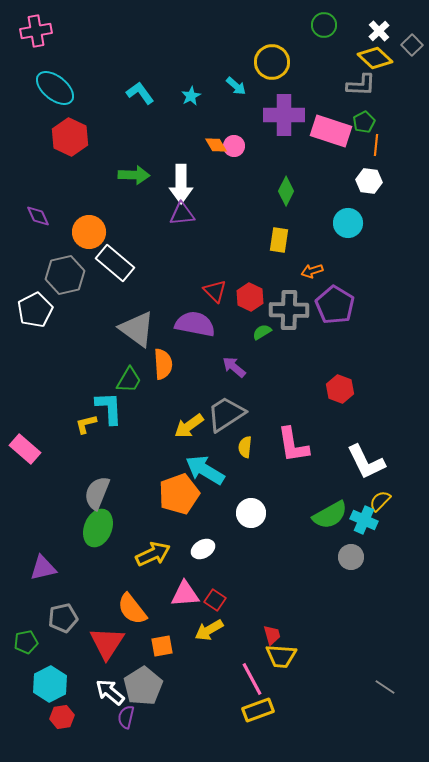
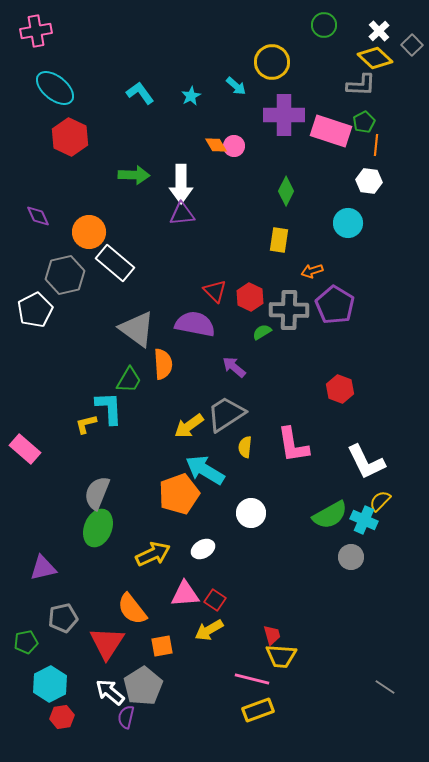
pink line at (252, 679): rotated 48 degrees counterclockwise
